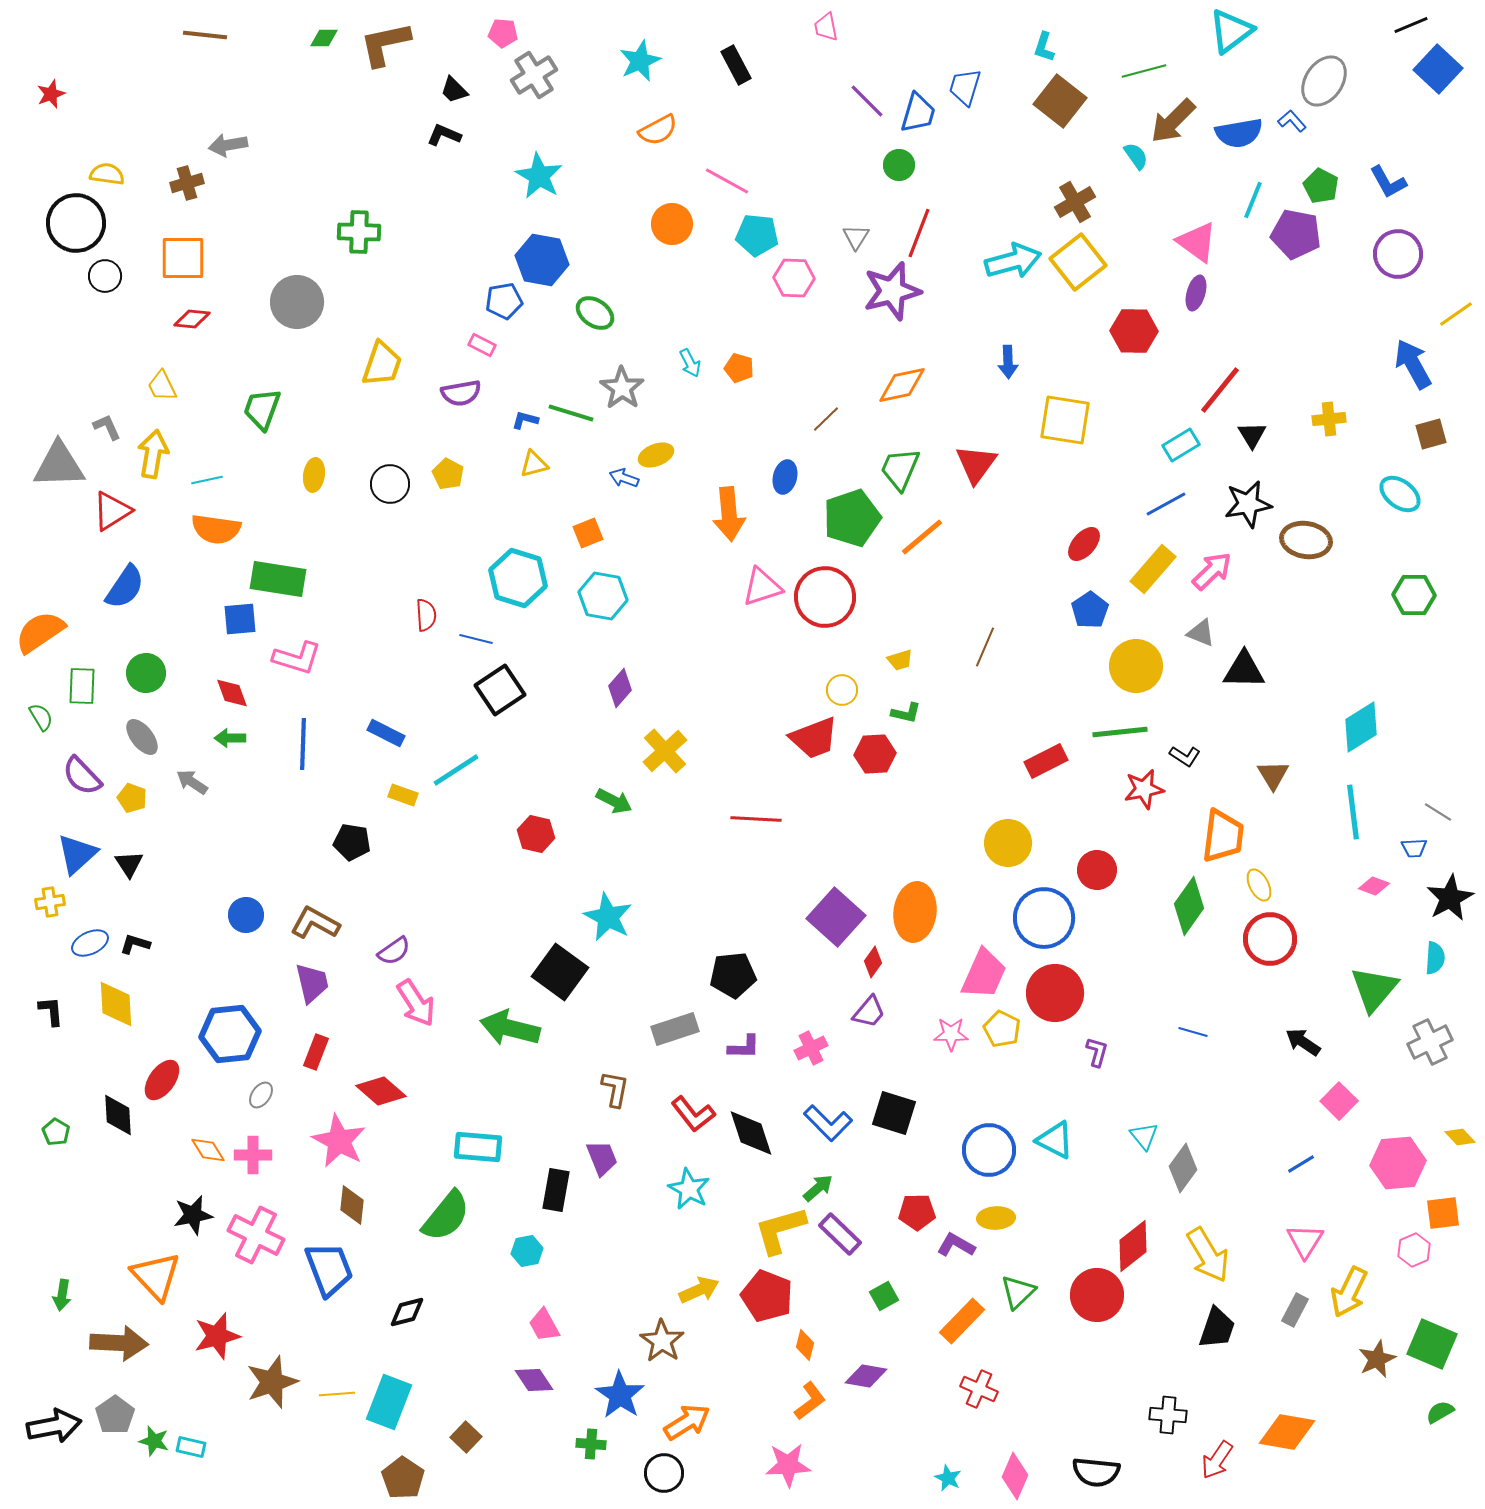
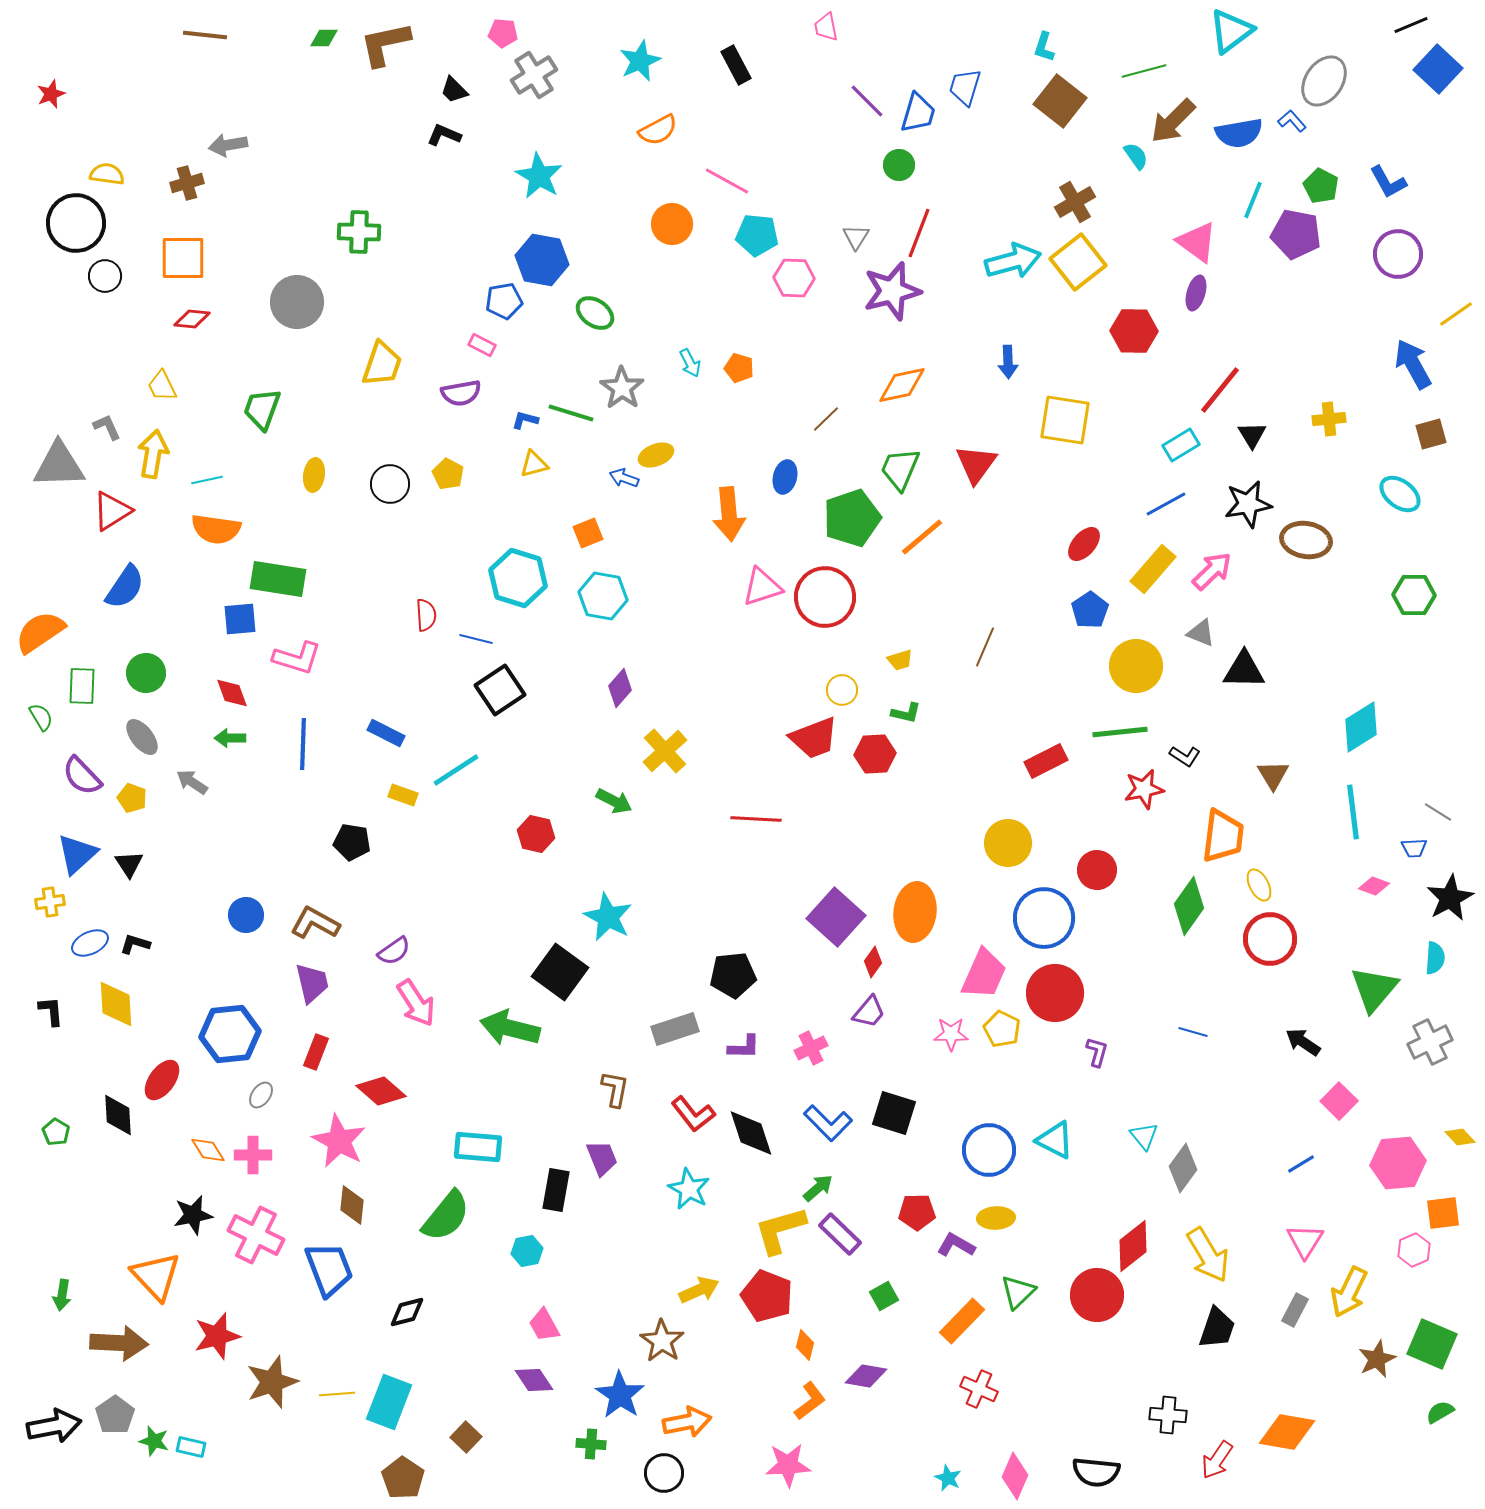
orange arrow at (687, 1422): rotated 21 degrees clockwise
